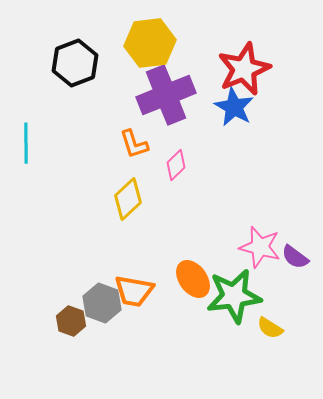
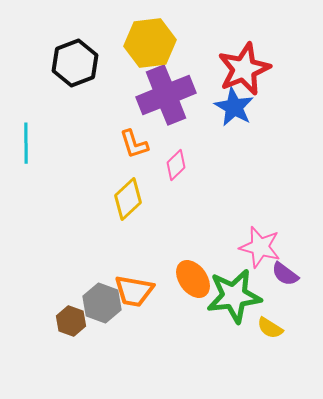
purple semicircle: moved 10 px left, 17 px down
